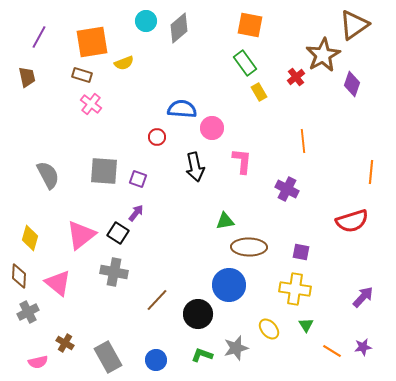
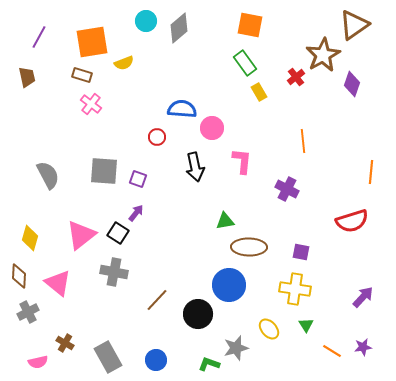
green L-shape at (202, 355): moved 7 px right, 9 px down
